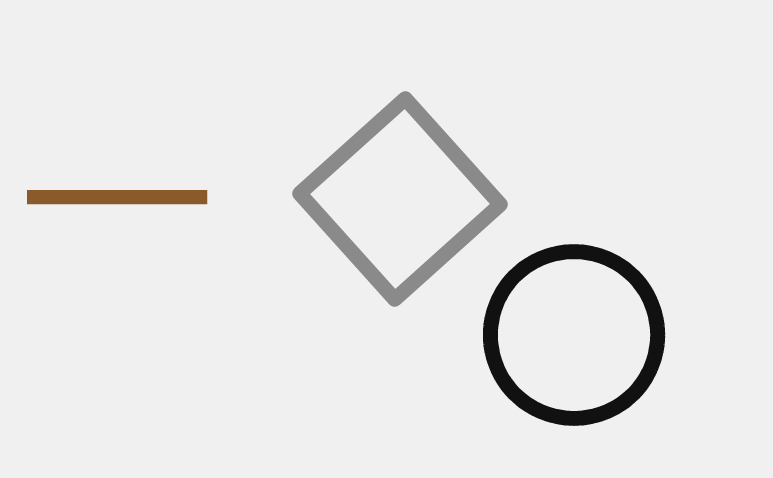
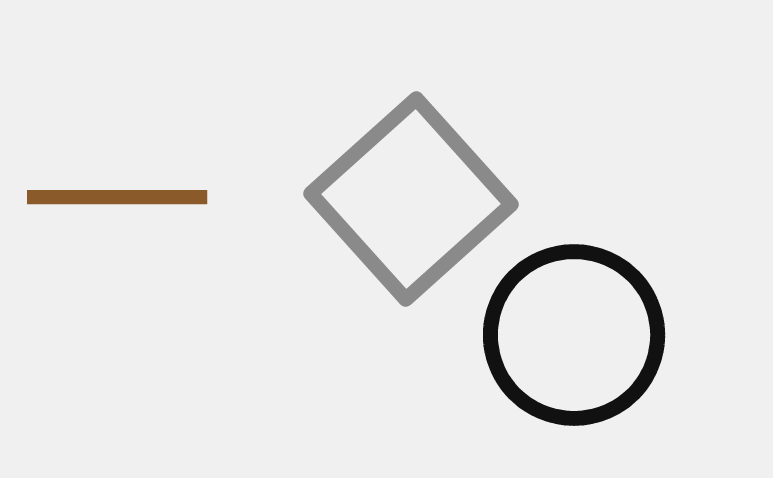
gray square: moved 11 px right
